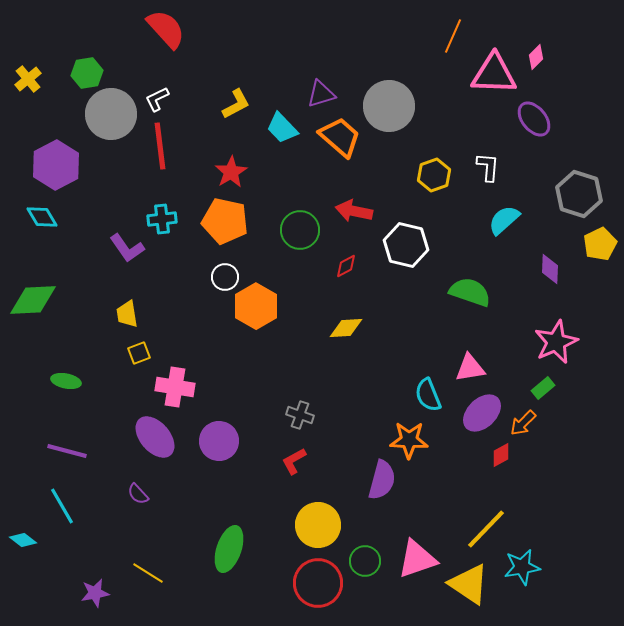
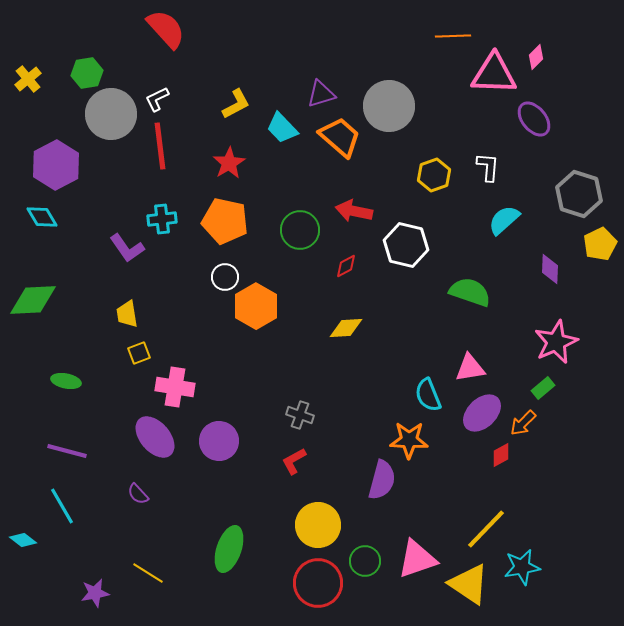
orange line at (453, 36): rotated 64 degrees clockwise
red star at (231, 172): moved 2 px left, 9 px up
